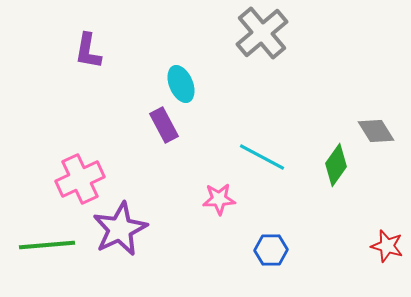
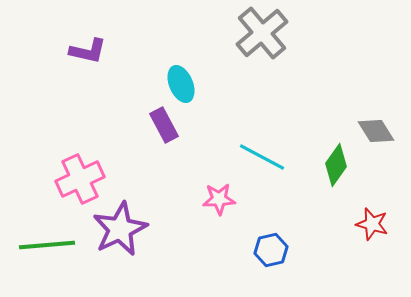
purple L-shape: rotated 87 degrees counterclockwise
red star: moved 15 px left, 22 px up
blue hexagon: rotated 12 degrees counterclockwise
